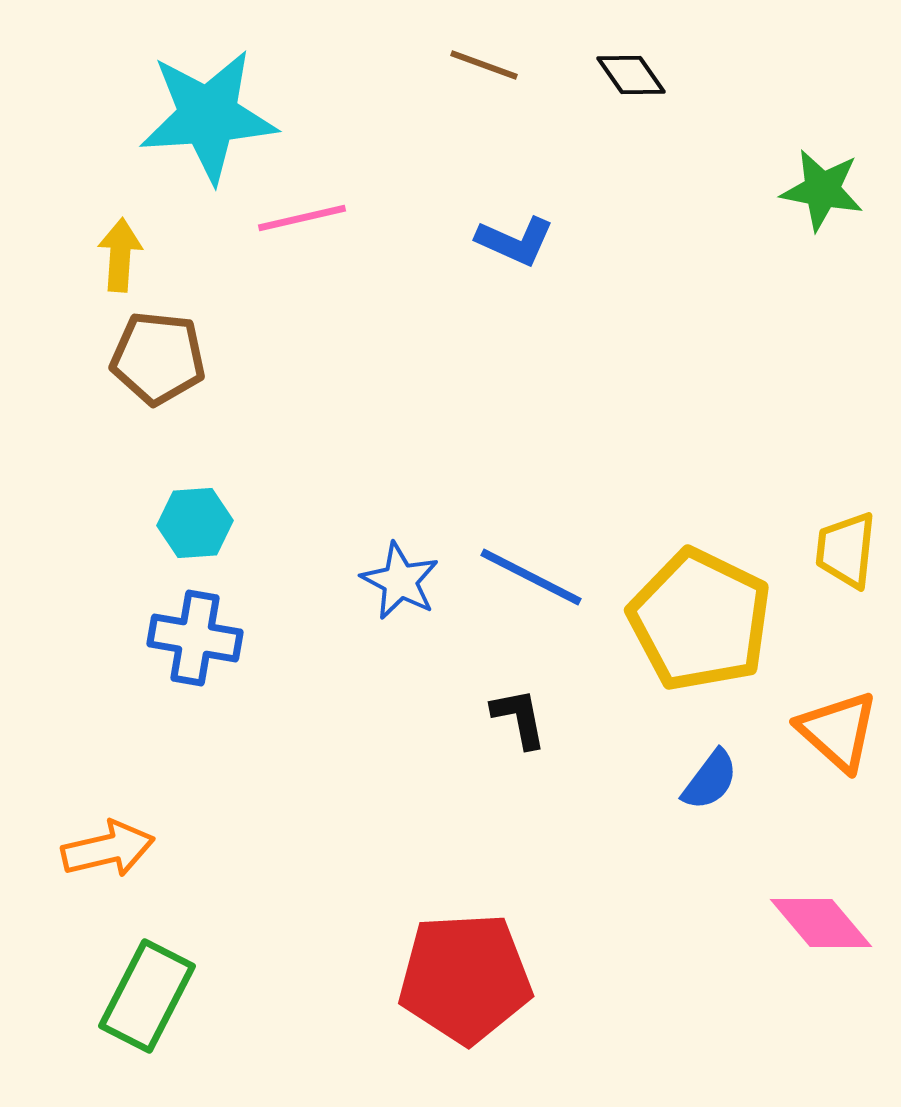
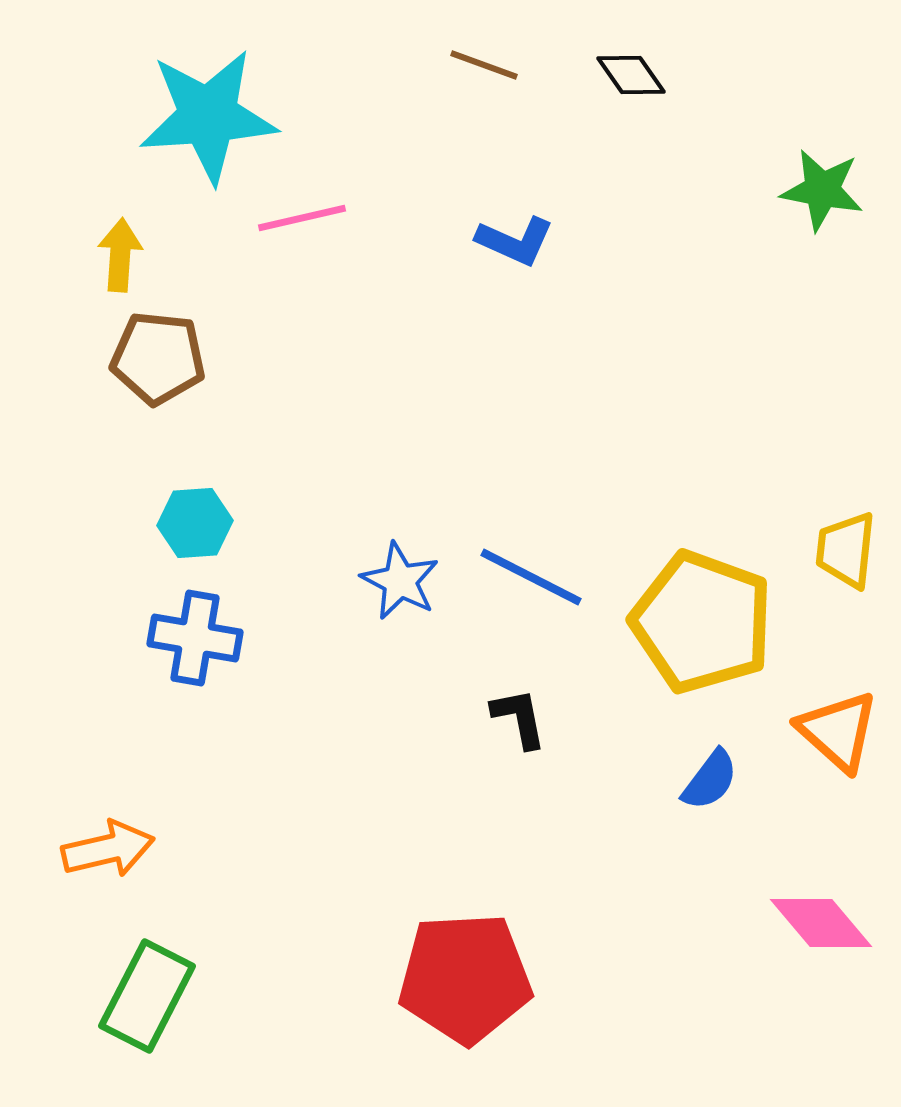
yellow pentagon: moved 2 px right, 2 px down; rotated 6 degrees counterclockwise
